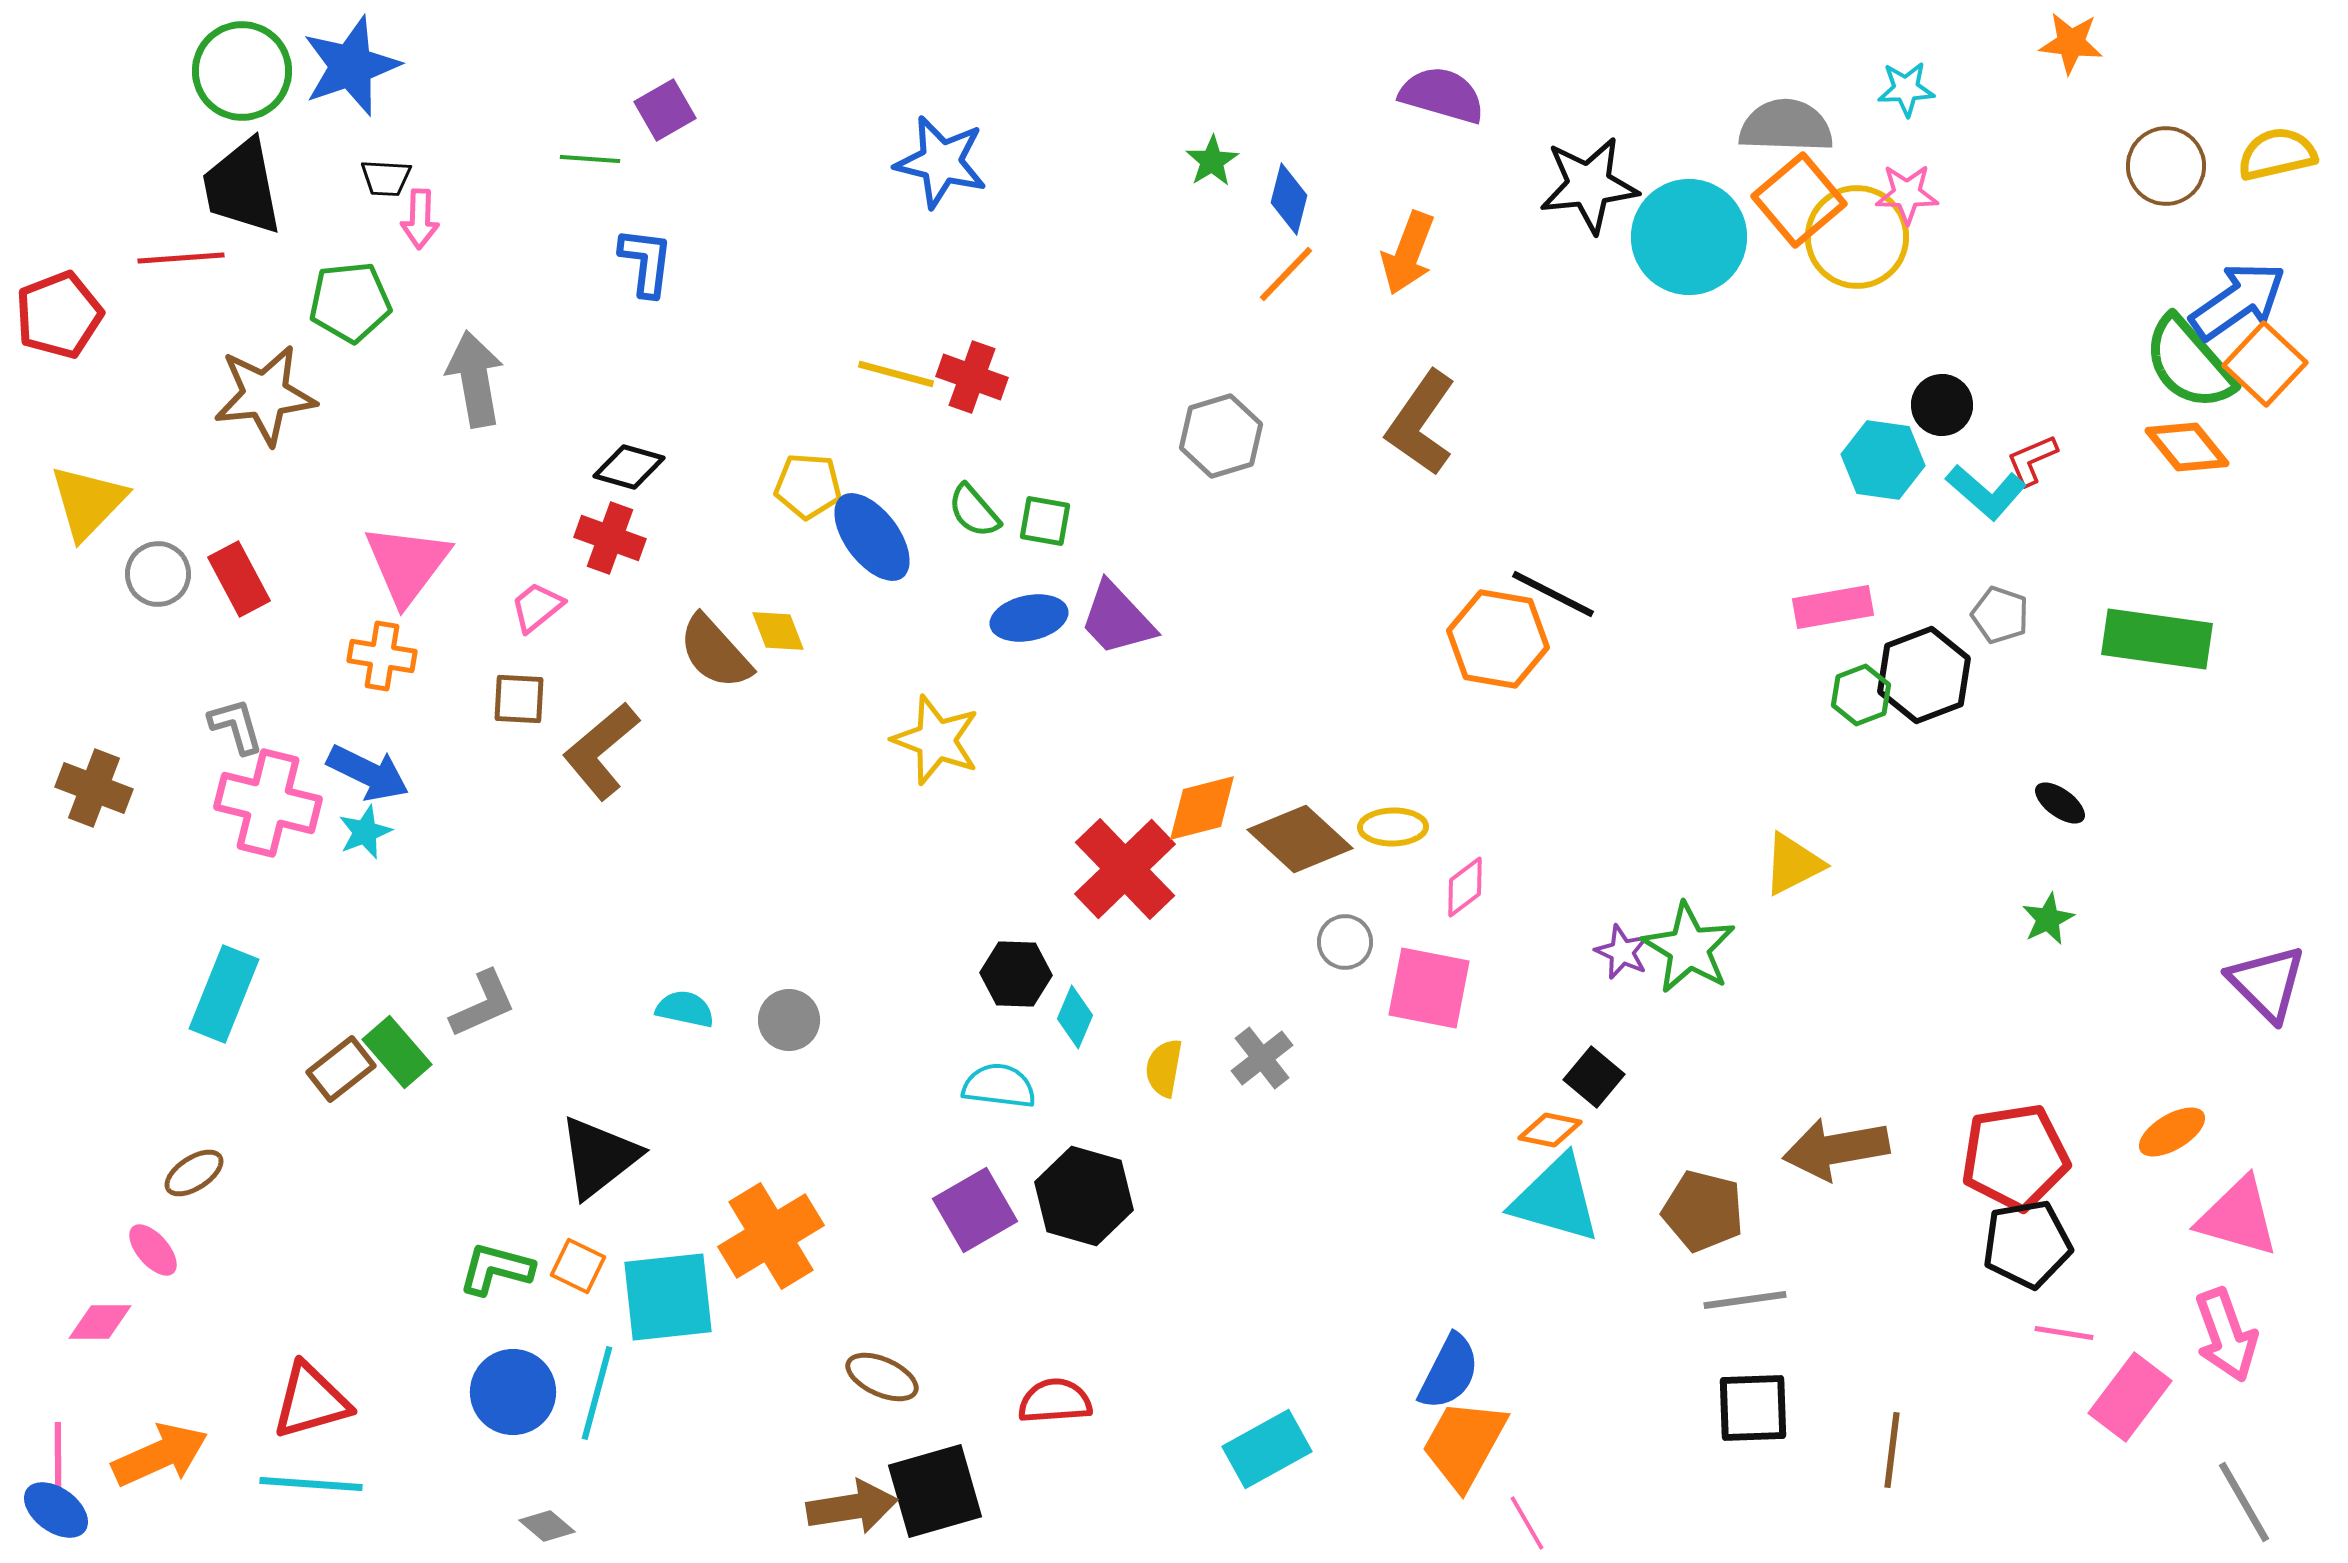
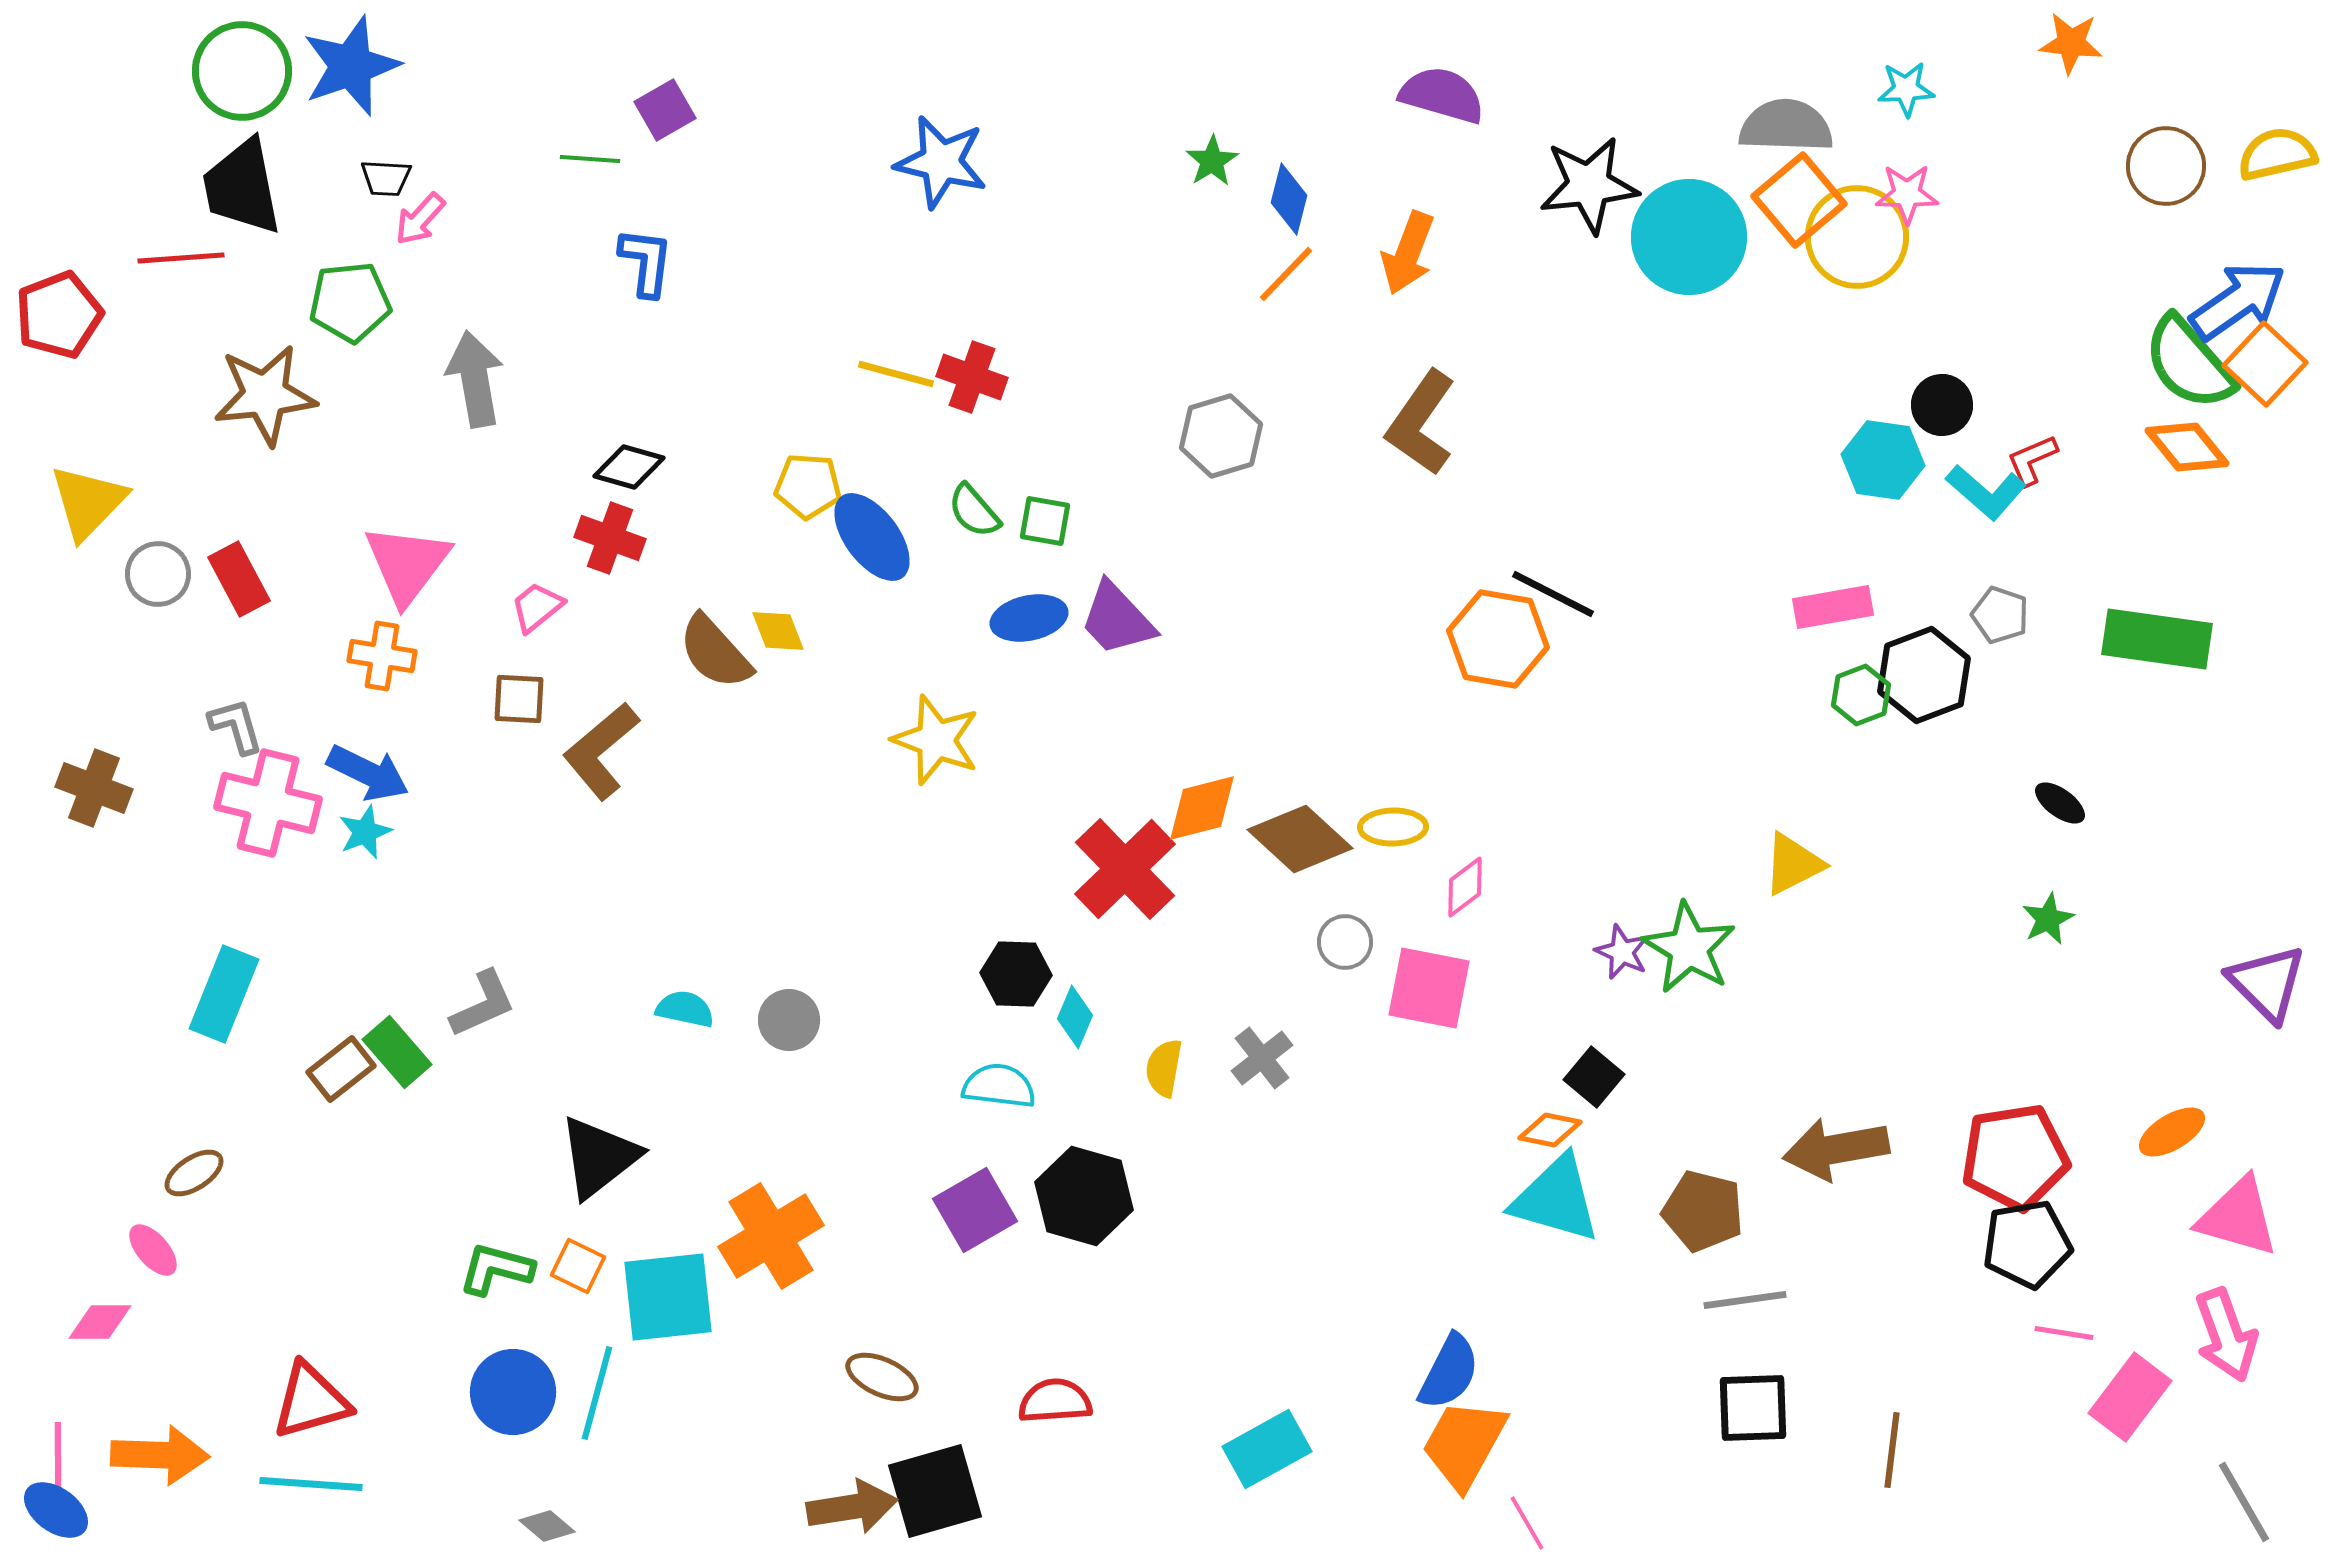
pink arrow at (420, 219): rotated 40 degrees clockwise
orange arrow at (160, 1455): rotated 26 degrees clockwise
